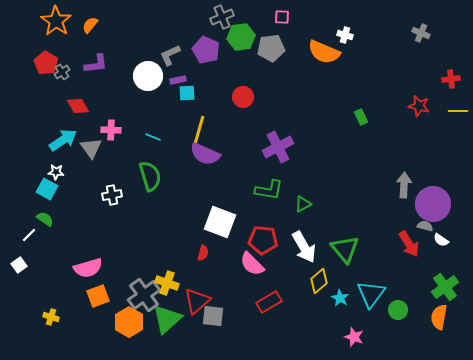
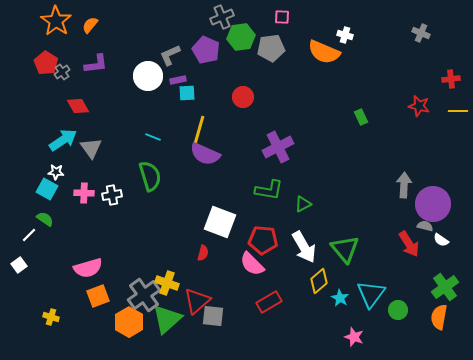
pink cross at (111, 130): moved 27 px left, 63 px down
